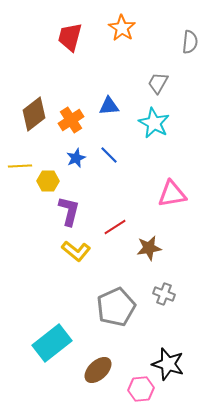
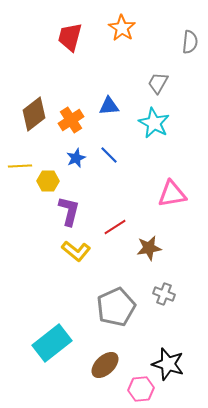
brown ellipse: moved 7 px right, 5 px up
